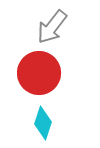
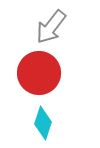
gray arrow: moved 1 px left
